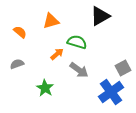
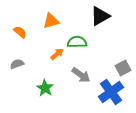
green semicircle: rotated 18 degrees counterclockwise
gray arrow: moved 2 px right, 5 px down
